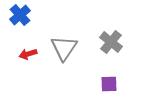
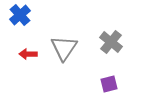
red arrow: rotated 18 degrees clockwise
purple square: rotated 12 degrees counterclockwise
